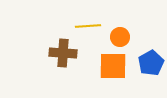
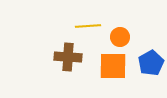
brown cross: moved 5 px right, 4 px down
